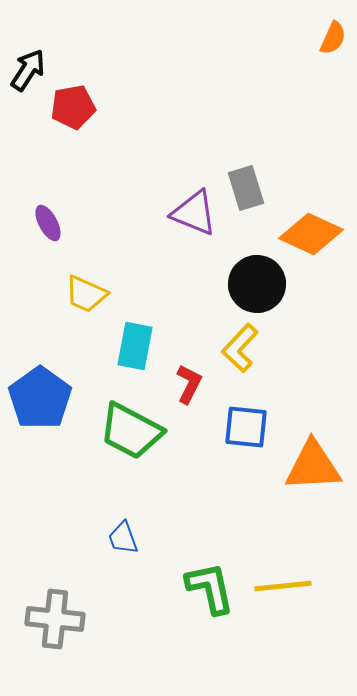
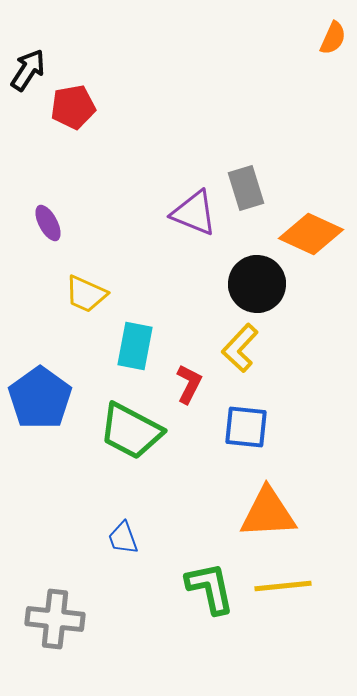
orange triangle: moved 45 px left, 47 px down
